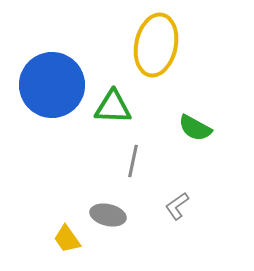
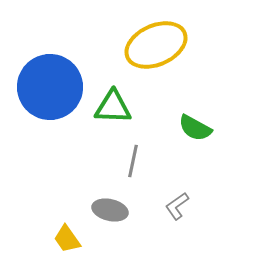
yellow ellipse: rotated 54 degrees clockwise
blue circle: moved 2 px left, 2 px down
gray ellipse: moved 2 px right, 5 px up
